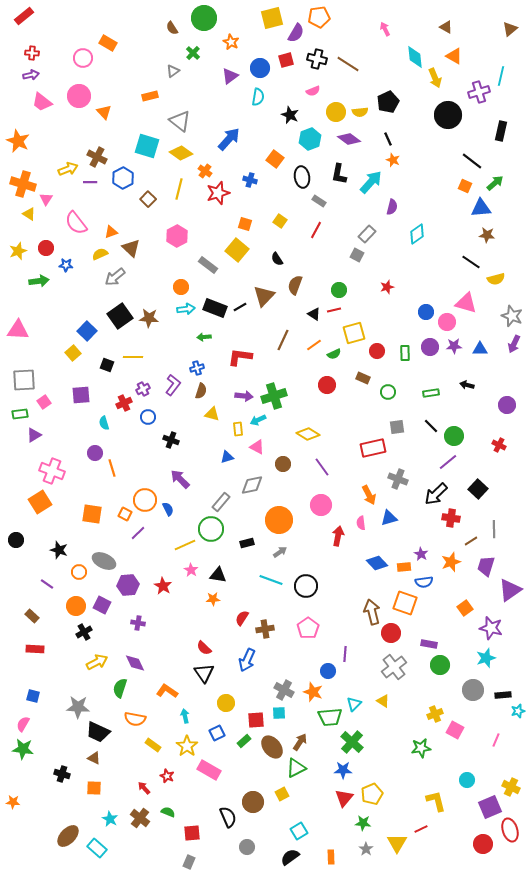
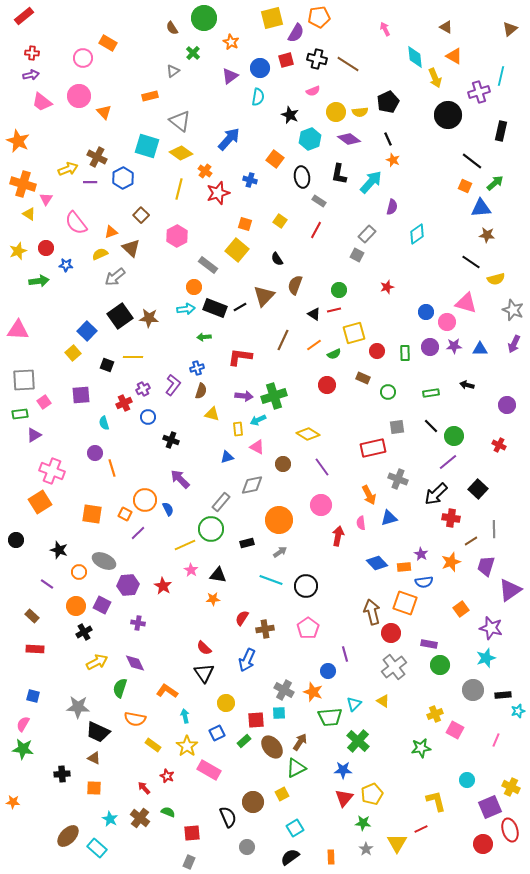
brown square at (148, 199): moved 7 px left, 16 px down
orange circle at (181, 287): moved 13 px right
gray star at (512, 316): moved 1 px right, 6 px up
orange square at (465, 608): moved 4 px left, 1 px down
purple line at (345, 654): rotated 21 degrees counterclockwise
green cross at (352, 742): moved 6 px right, 1 px up
black cross at (62, 774): rotated 21 degrees counterclockwise
cyan square at (299, 831): moved 4 px left, 3 px up
